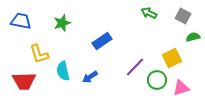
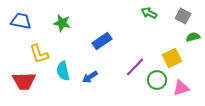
green star: rotated 30 degrees clockwise
